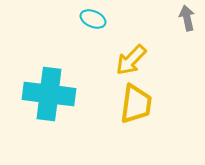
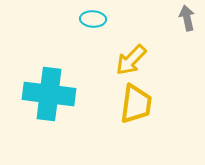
cyan ellipse: rotated 20 degrees counterclockwise
